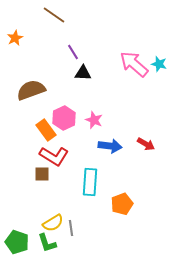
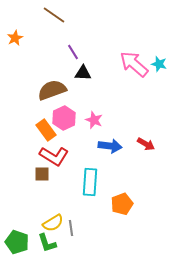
brown semicircle: moved 21 px right
